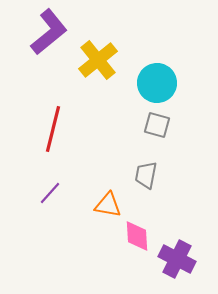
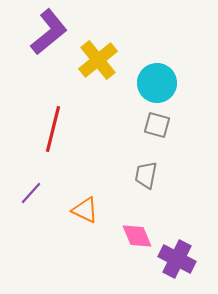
purple line: moved 19 px left
orange triangle: moved 23 px left, 5 px down; rotated 16 degrees clockwise
pink diamond: rotated 20 degrees counterclockwise
